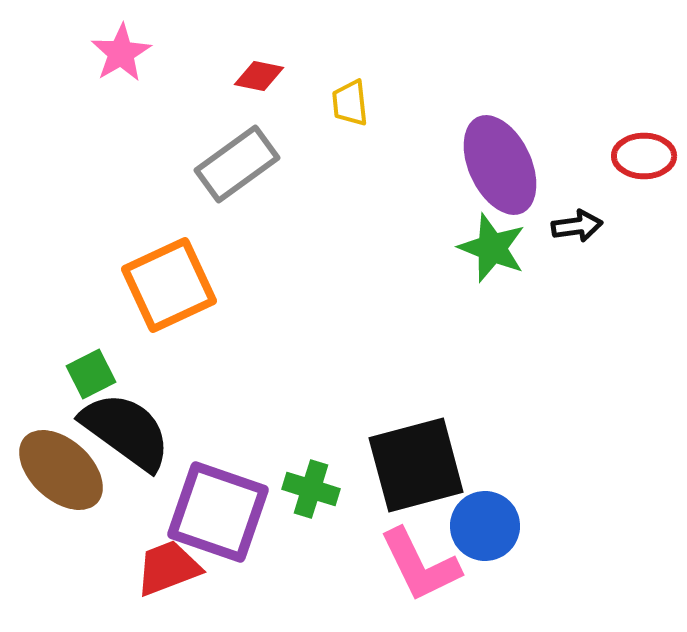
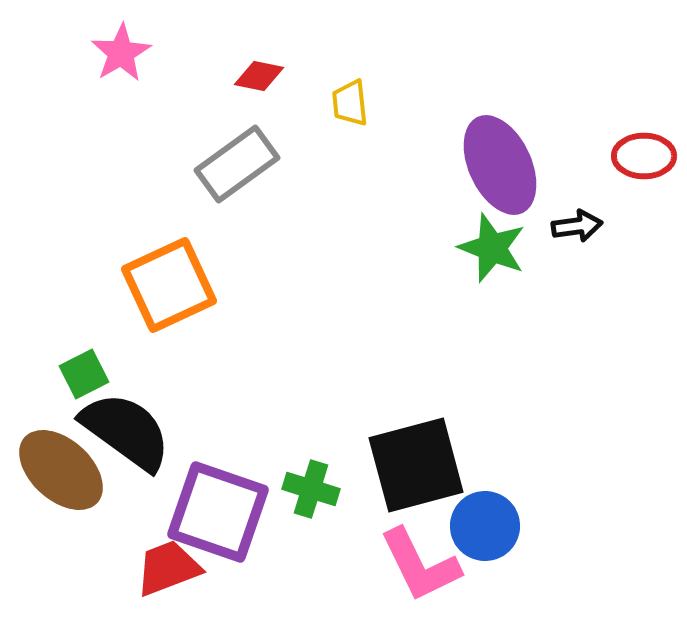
green square: moved 7 px left
